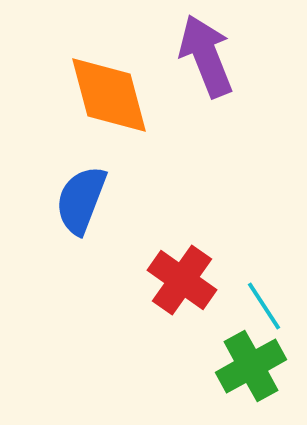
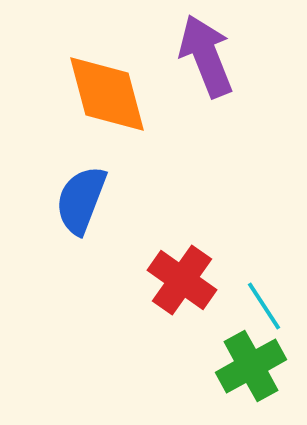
orange diamond: moved 2 px left, 1 px up
